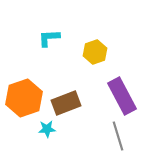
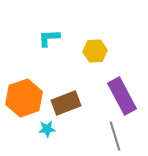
yellow hexagon: moved 1 px up; rotated 15 degrees clockwise
gray line: moved 3 px left
